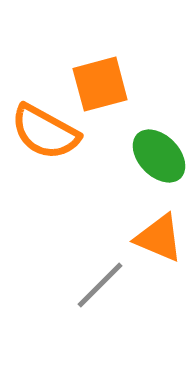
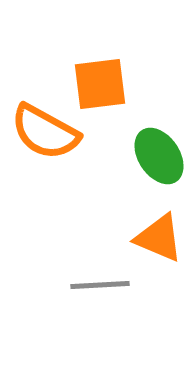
orange square: rotated 8 degrees clockwise
green ellipse: rotated 10 degrees clockwise
gray line: rotated 42 degrees clockwise
